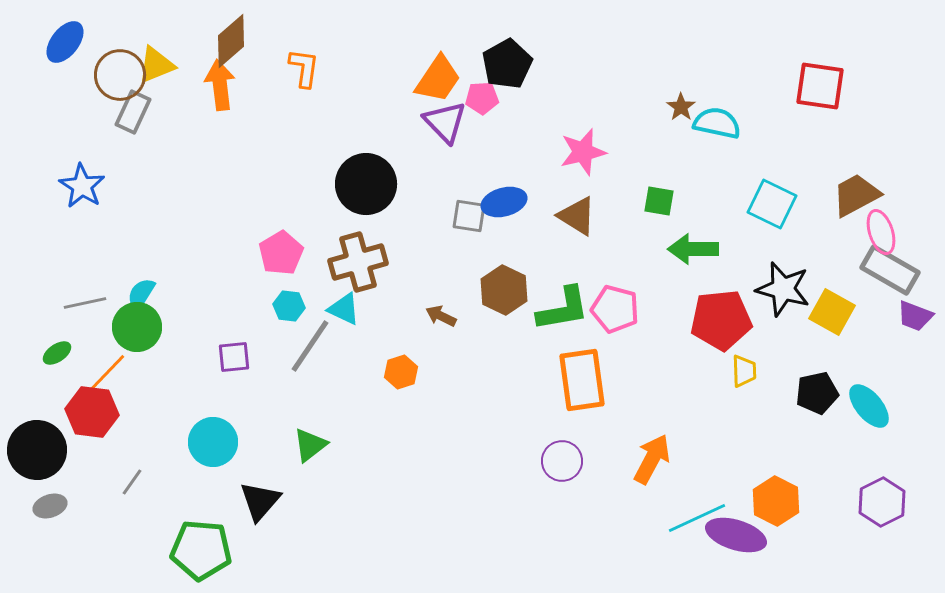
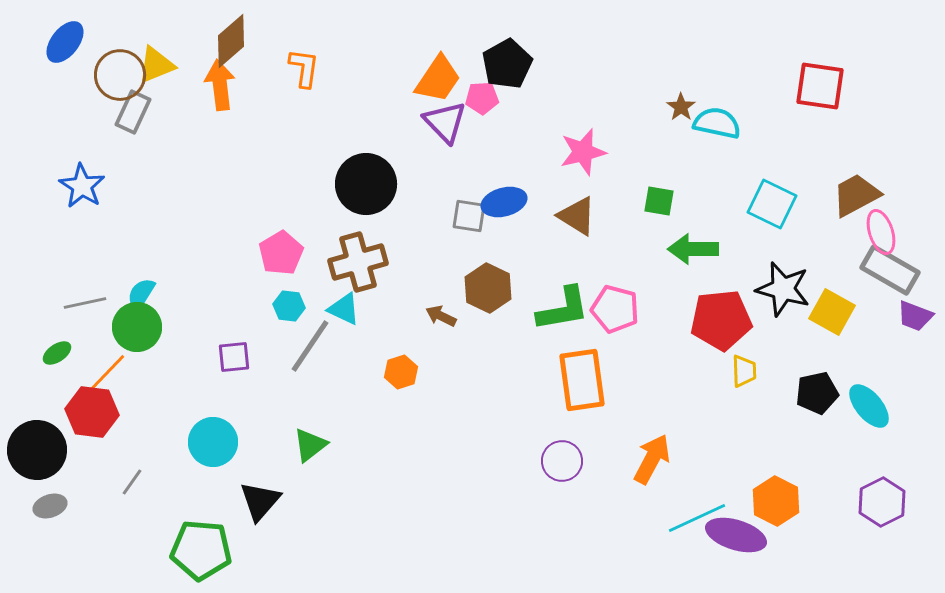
brown hexagon at (504, 290): moved 16 px left, 2 px up
